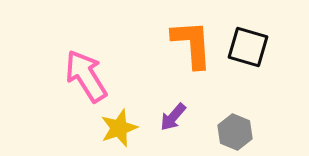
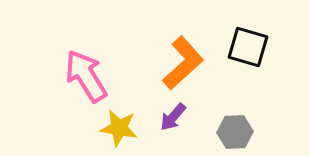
orange L-shape: moved 9 px left, 19 px down; rotated 52 degrees clockwise
yellow star: rotated 30 degrees clockwise
gray hexagon: rotated 24 degrees counterclockwise
